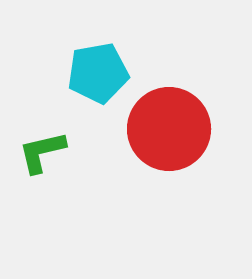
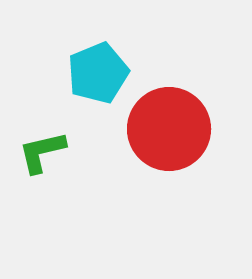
cyan pentagon: rotated 12 degrees counterclockwise
